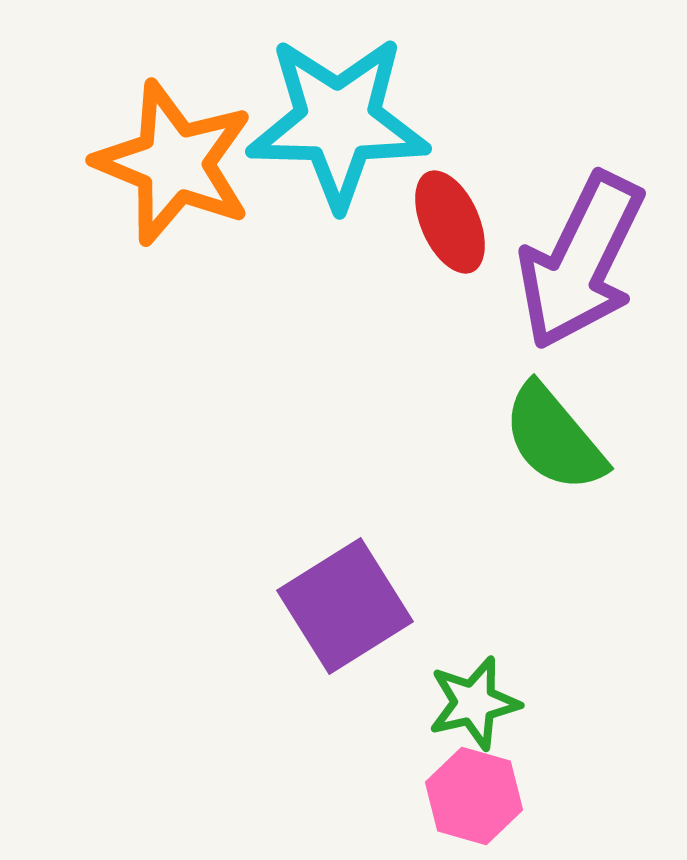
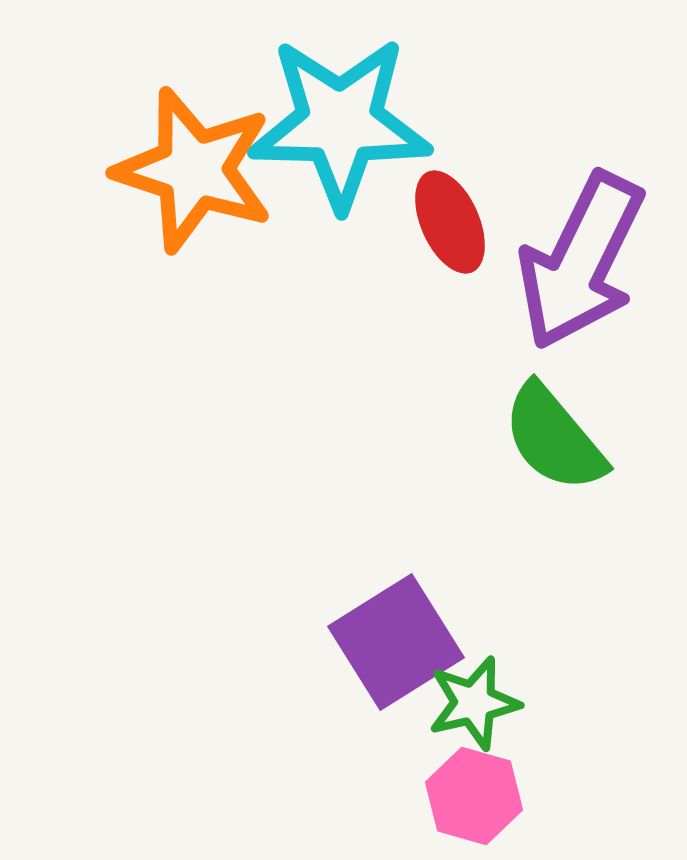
cyan star: moved 2 px right, 1 px down
orange star: moved 20 px right, 7 px down; rotated 4 degrees counterclockwise
purple square: moved 51 px right, 36 px down
